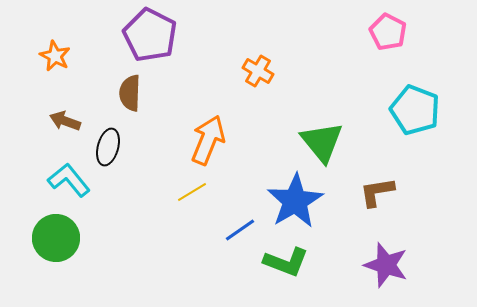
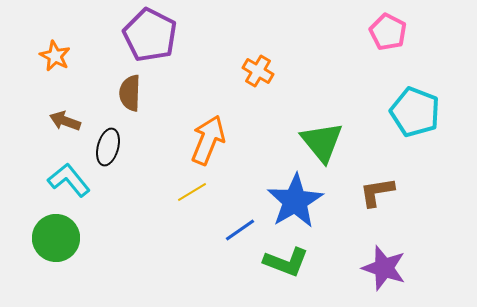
cyan pentagon: moved 2 px down
purple star: moved 2 px left, 3 px down
